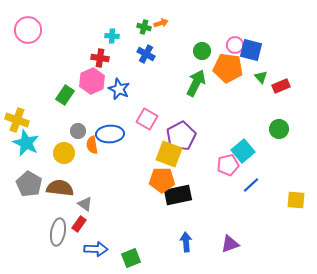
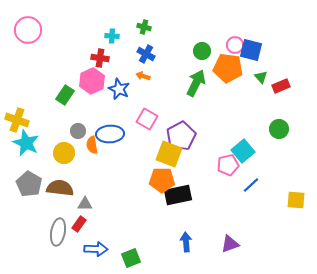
orange arrow at (161, 23): moved 18 px left, 53 px down; rotated 144 degrees counterclockwise
gray triangle at (85, 204): rotated 35 degrees counterclockwise
